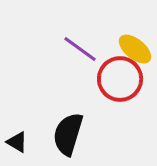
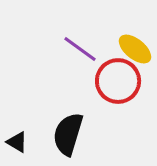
red circle: moved 2 px left, 2 px down
